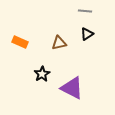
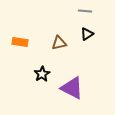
orange rectangle: rotated 14 degrees counterclockwise
